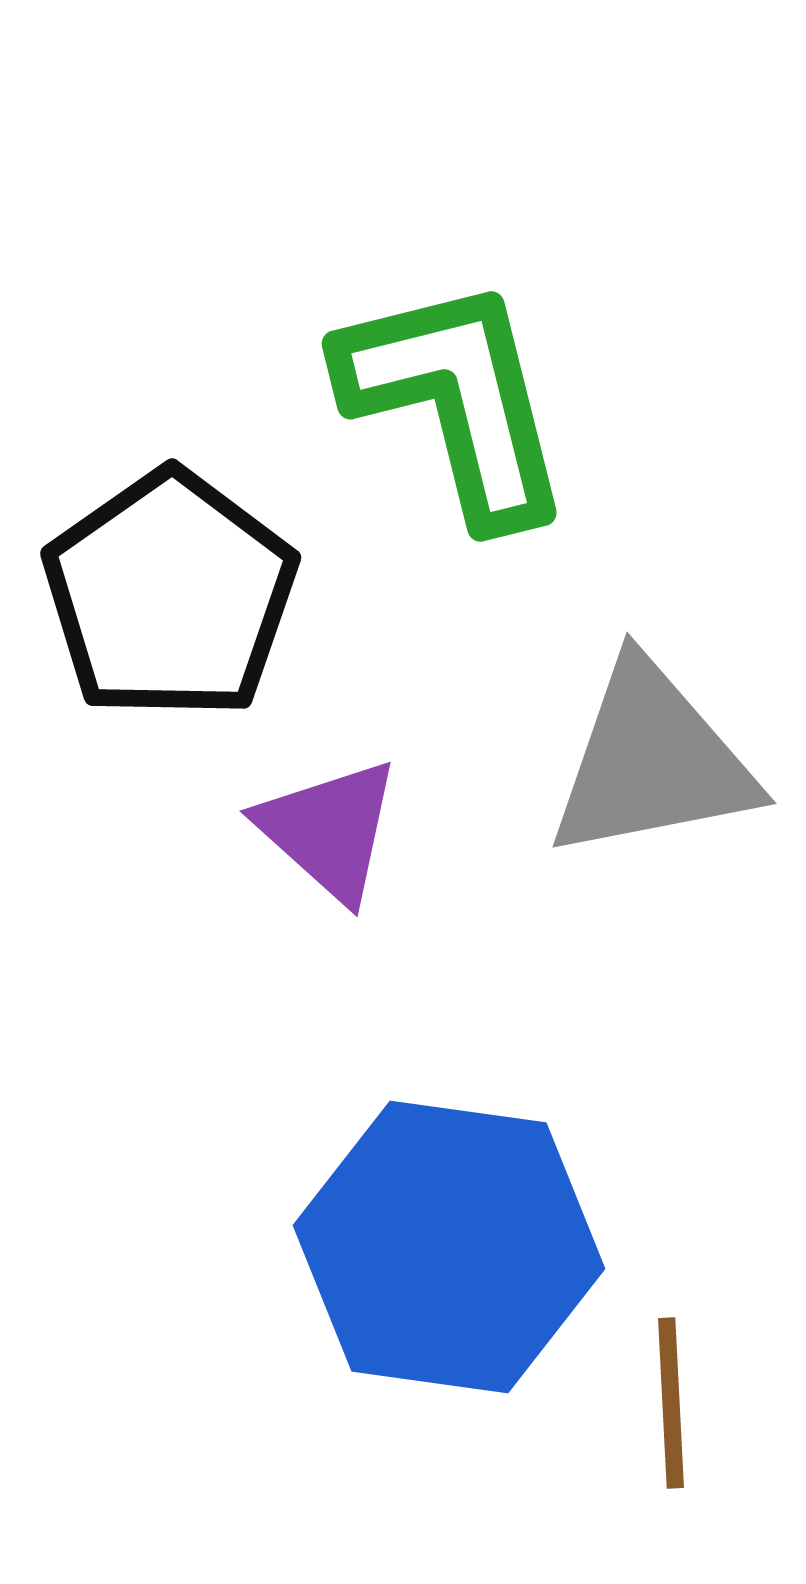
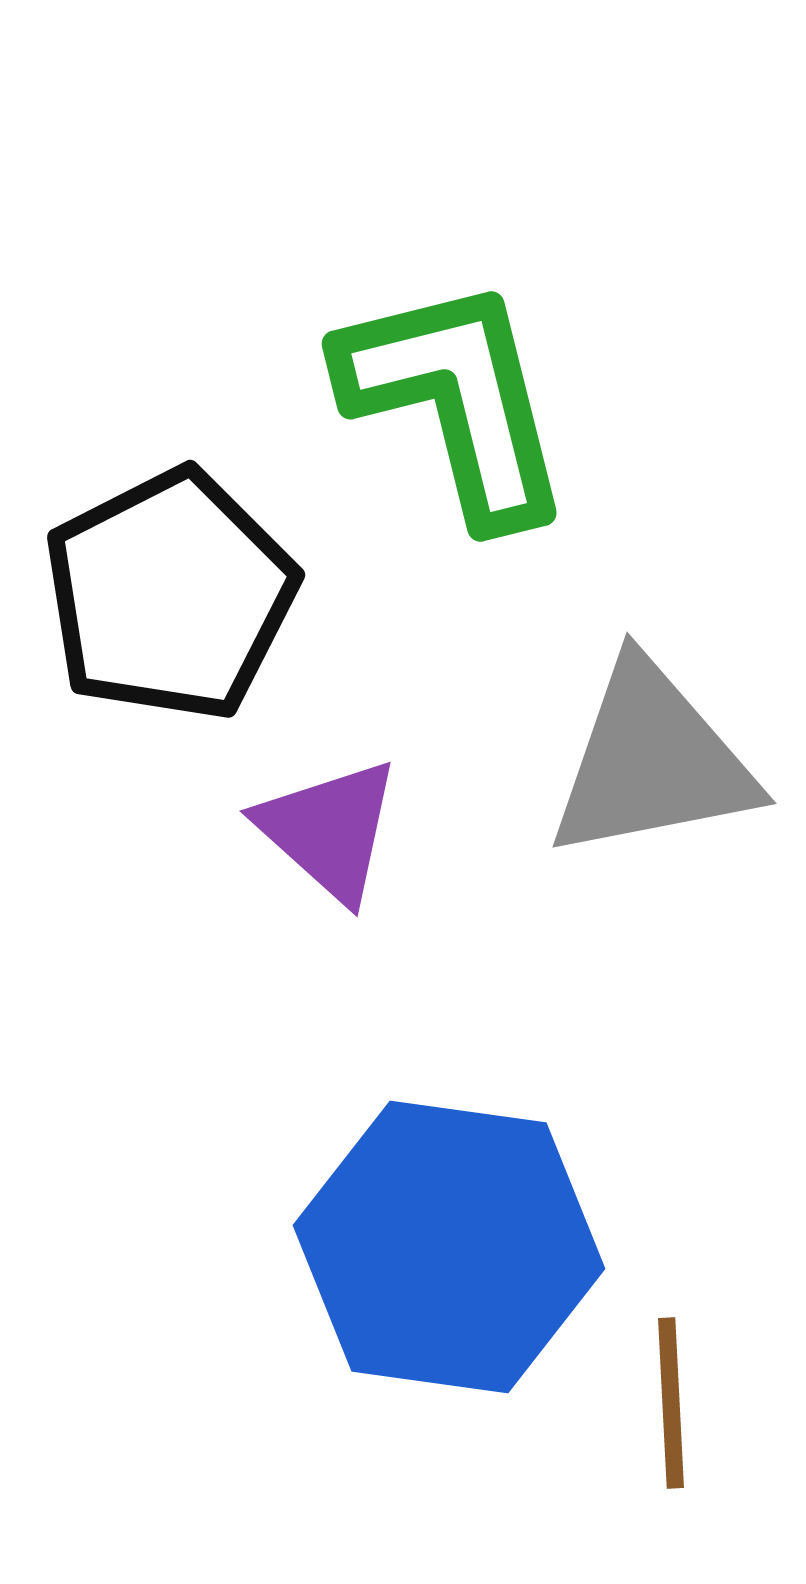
black pentagon: rotated 8 degrees clockwise
